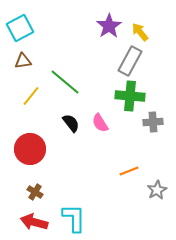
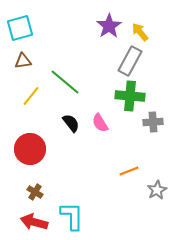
cyan square: rotated 12 degrees clockwise
cyan L-shape: moved 2 px left, 2 px up
